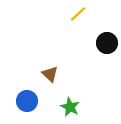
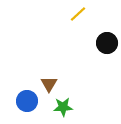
brown triangle: moved 1 px left, 10 px down; rotated 18 degrees clockwise
green star: moved 7 px left; rotated 30 degrees counterclockwise
